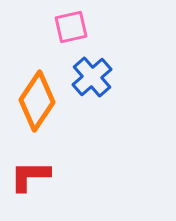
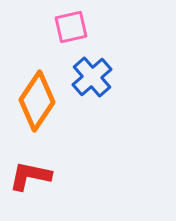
red L-shape: rotated 12 degrees clockwise
